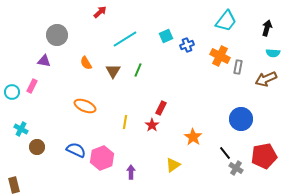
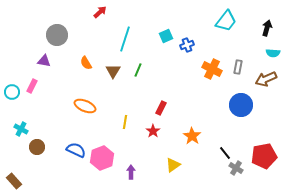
cyan line: rotated 40 degrees counterclockwise
orange cross: moved 8 px left, 13 px down
blue circle: moved 14 px up
red star: moved 1 px right, 6 px down
orange star: moved 1 px left, 1 px up
brown rectangle: moved 4 px up; rotated 28 degrees counterclockwise
